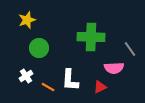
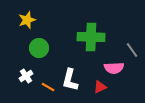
gray line: moved 2 px right, 1 px down
white L-shape: rotated 10 degrees clockwise
